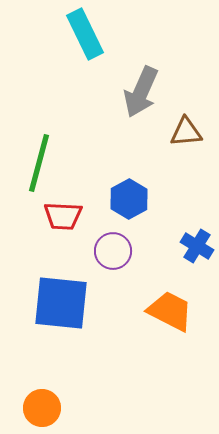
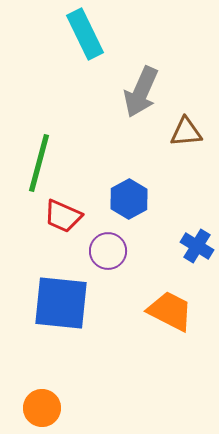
red trapezoid: rotated 21 degrees clockwise
purple circle: moved 5 px left
